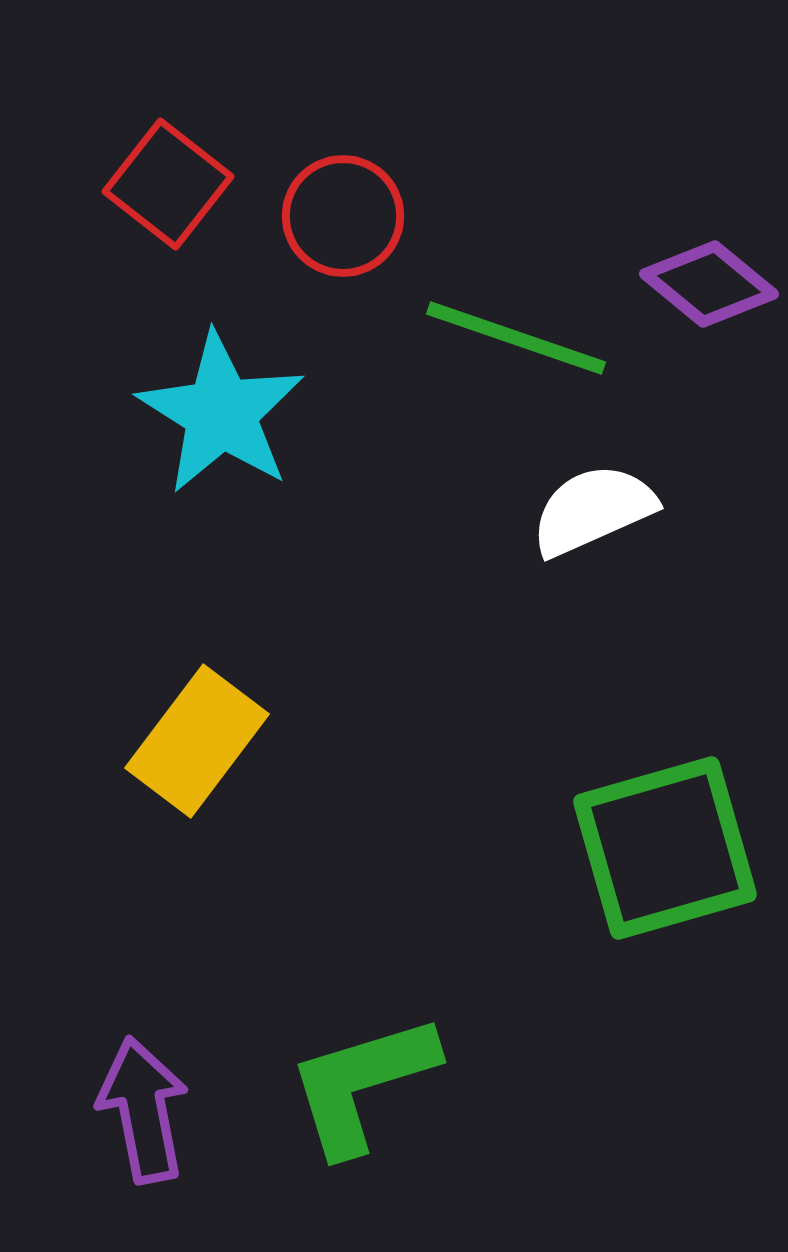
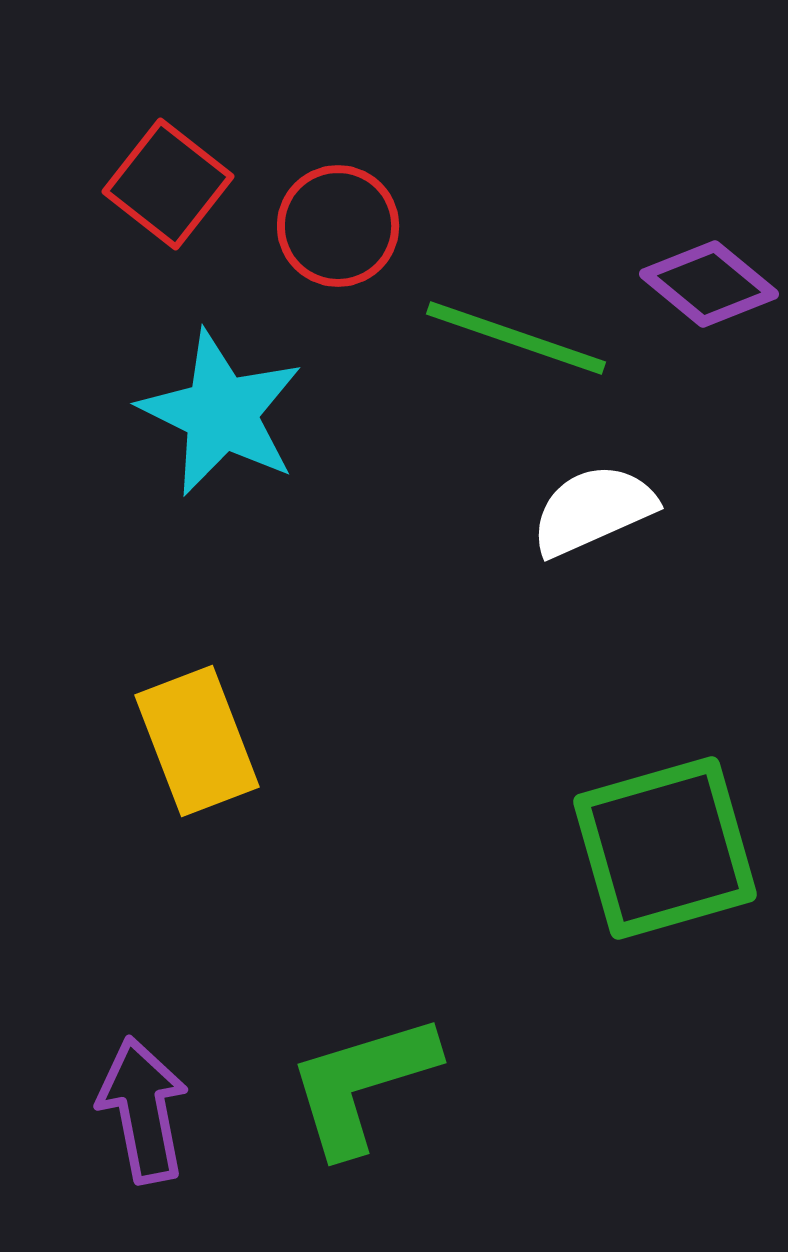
red circle: moved 5 px left, 10 px down
cyan star: rotated 6 degrees counterclockwise
yellow rectangle: rotated 58 degrees counterclockwise
